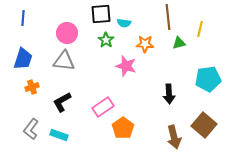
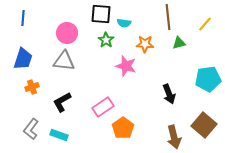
black square: rotated 10 degrees clockwise
yellow line: moved 5 px right, 5 px up; rotated 28 degrees clockwise
black arrow: rotated 18 degrees counterclockwise
